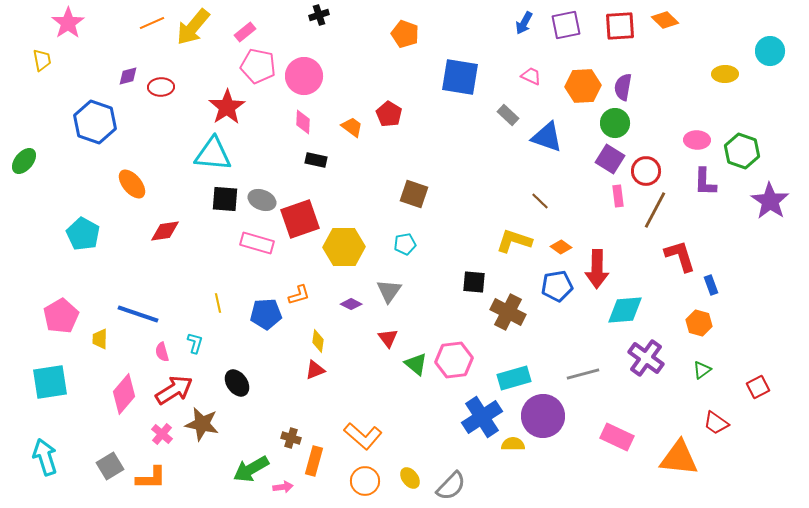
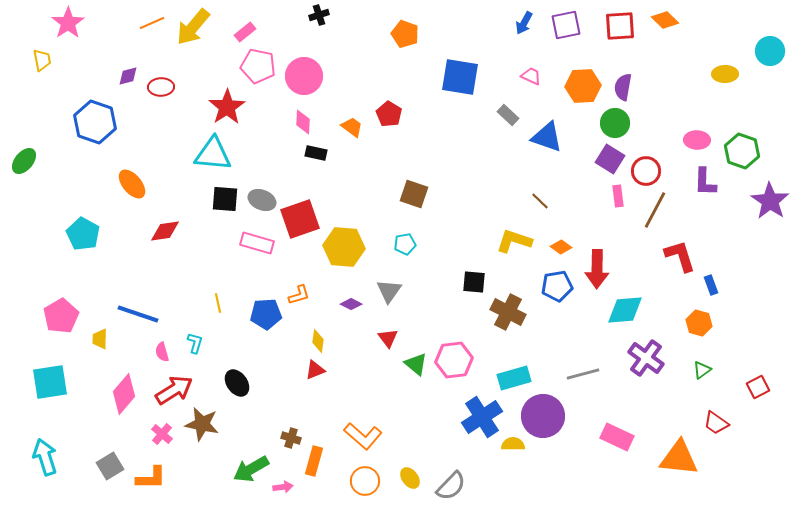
black rectangle at (316, 160): moved 7 px up
yellow hexagon at (344, 247): rotated 6 degrees clockwise
